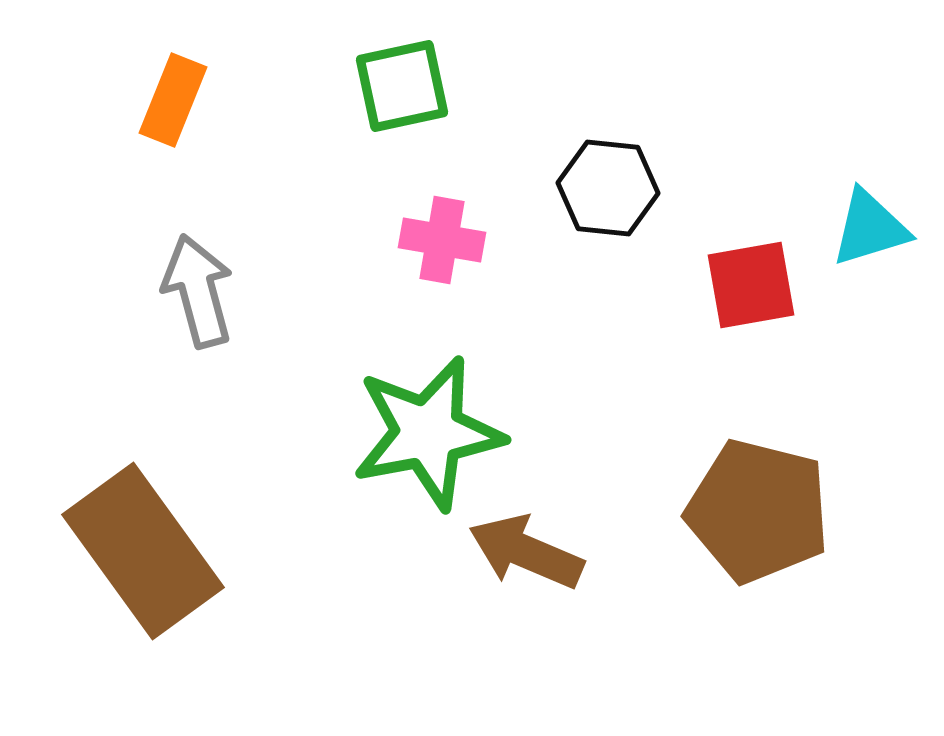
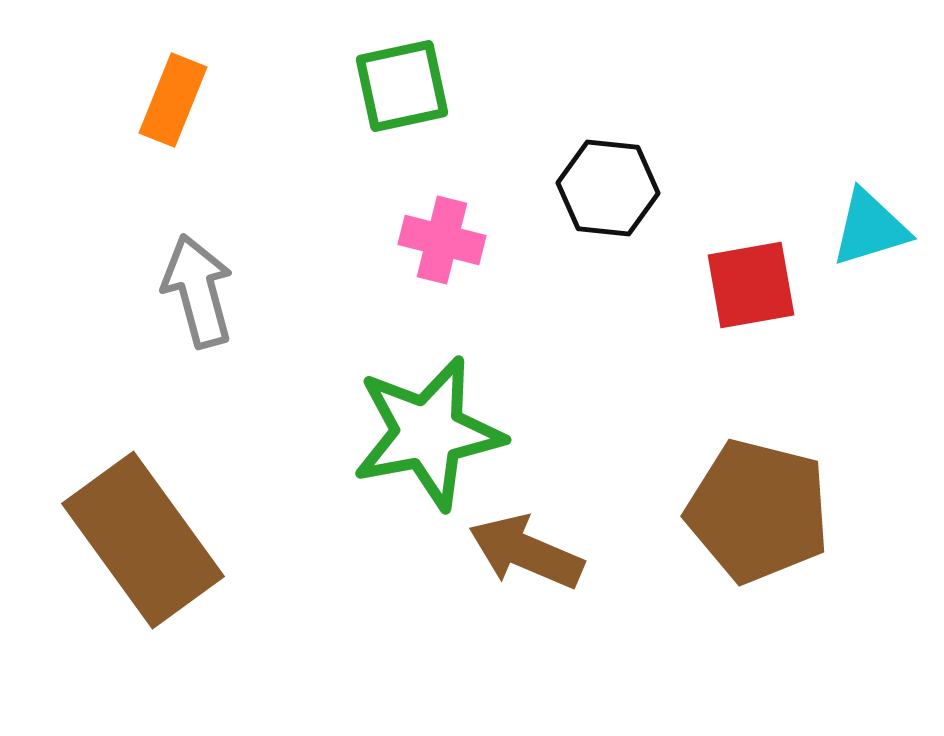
pink cross: rotated 4 degrees clockwise
brown rectangle: moved 11 px up
